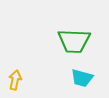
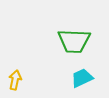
cyan trapezoid: rotated 140 degrees clockwise
